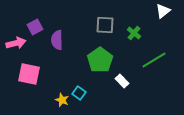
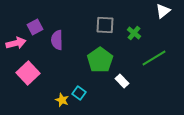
green line: moved 2 px up
pink square: moved 1 px left, 1 px up; rotated 35 degrees clockwise
